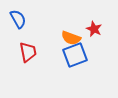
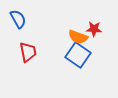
red star: rotated 21 degrees counterclockwise
orange semicircle: moved 7 px right, 1 px up
blue square: moved 3 px right; rotated 35 degrees counterclockwise
